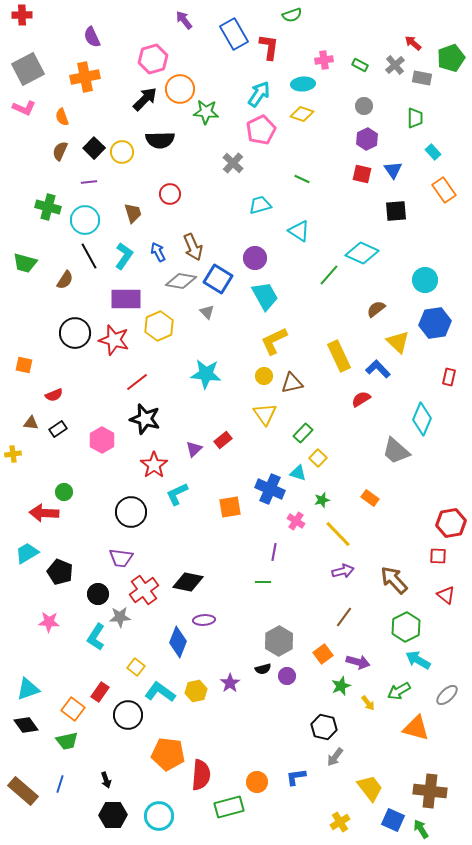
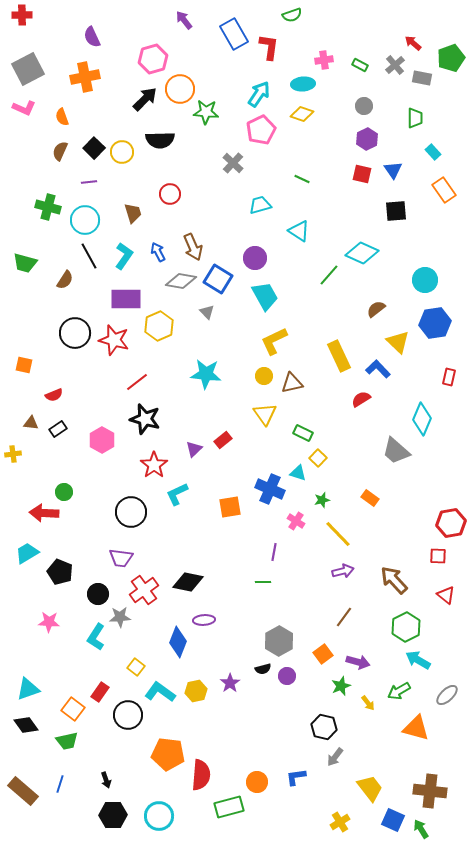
green rectangle at (303, 433): rotated 72 degrees clockwise
